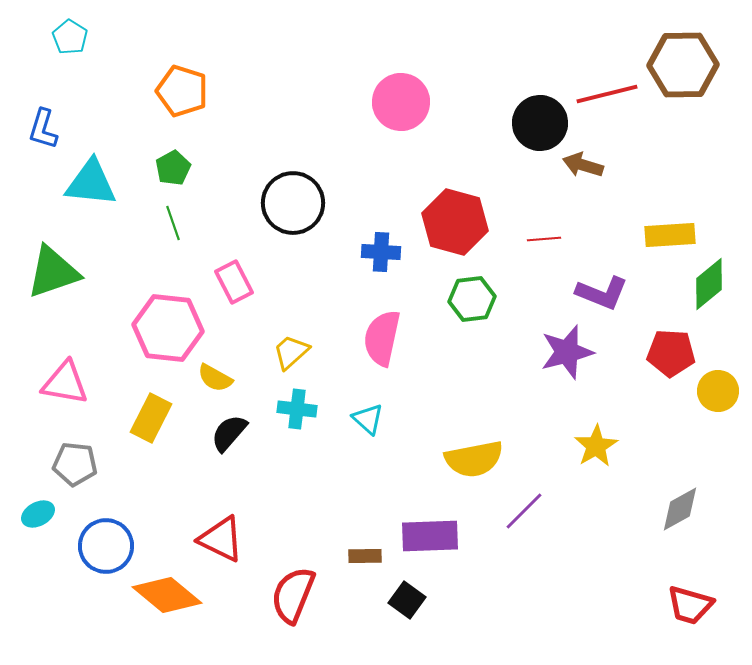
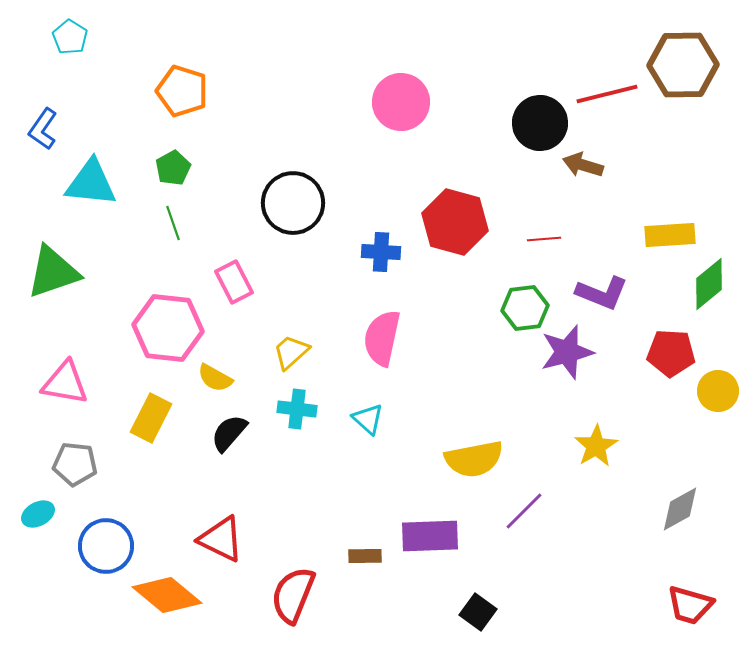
blue L-shape at (43, 129): rotated 18 degrees clockwise
green hexagon at (472, 299): moved 53 px right, 9 px down
black square at (407, 600): moved 71 px right, 12 px down
